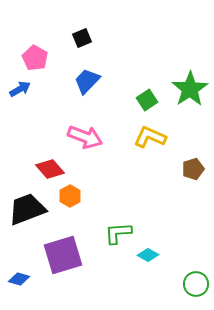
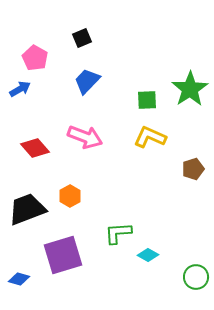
green square: rotated 30 degrees clockwise
red diamond: moved 15 px left, 21 px up
green circle: moved 7 px up
